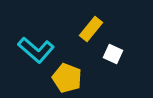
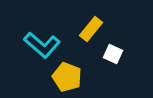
cyan L-shape: moved 6 px right, 5 px up
yellow pentagon: moved 1 px up
